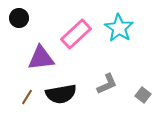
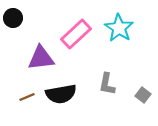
black circle: moved 6 px left
gray L-shape: rotated 125 degrees clockwise
brown line: rotated 35 degrees clockwise
